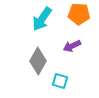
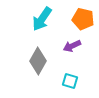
orange pentagon: moved 4 px right, 5 px down; rotated 10 degrees clockwise
cyan square: moved 10 px right
